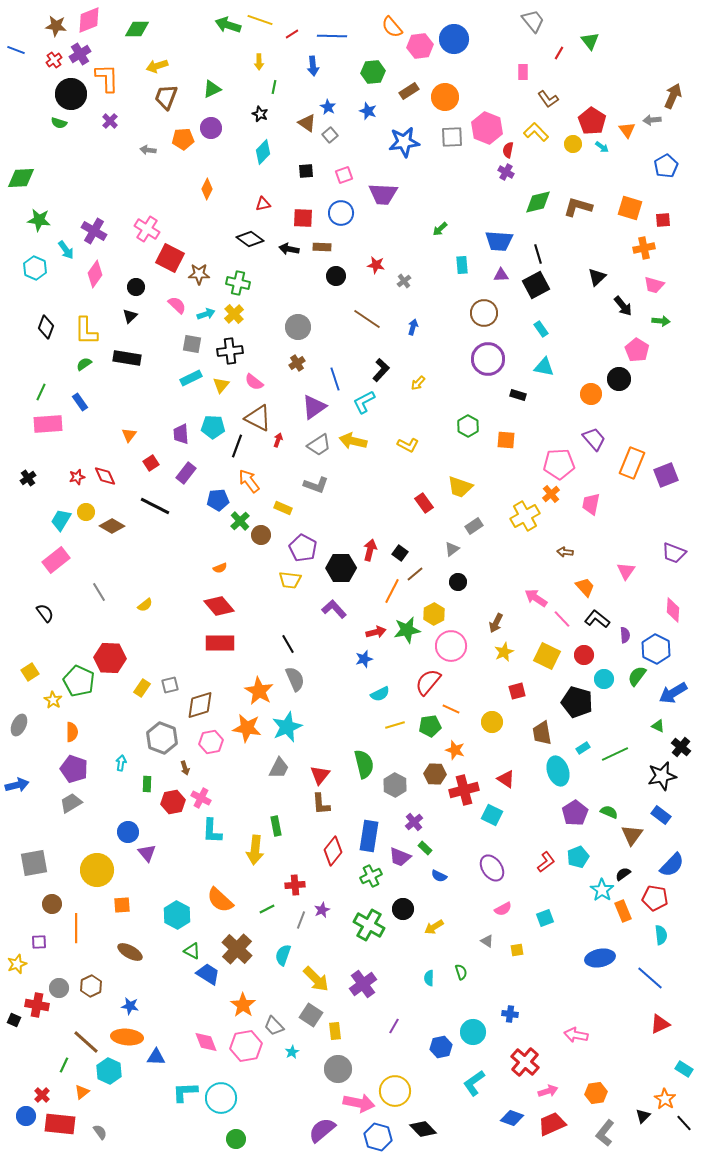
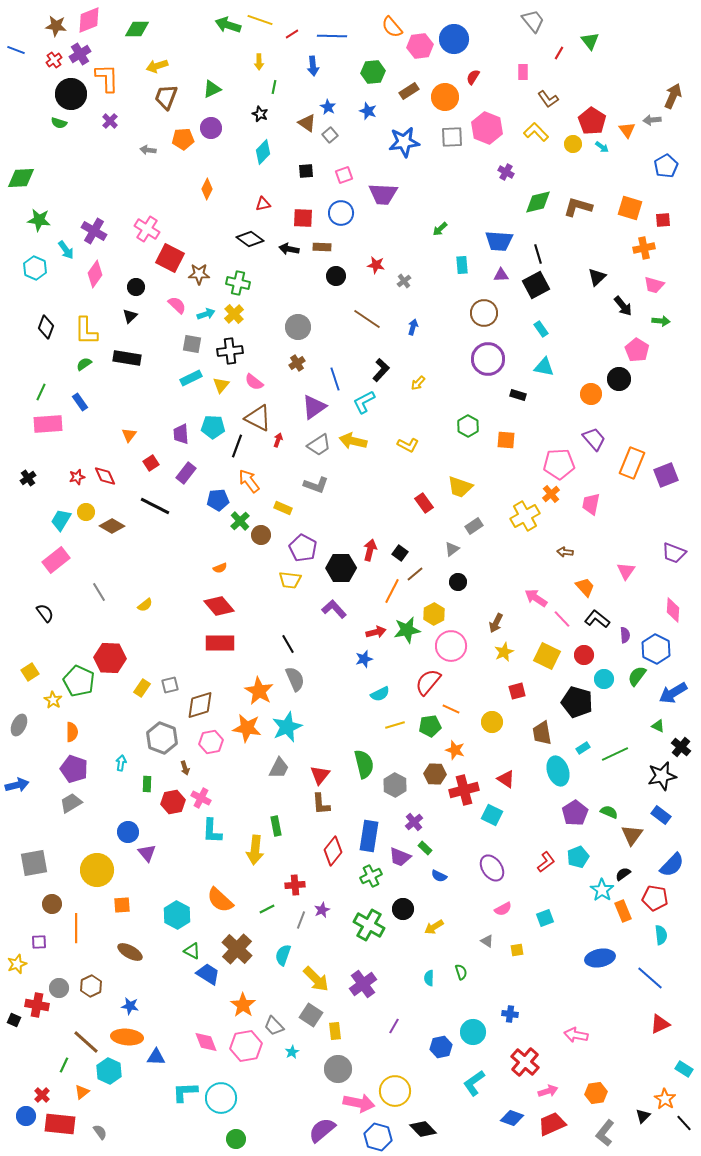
red semicircle at (508, 150): moved 35 px left, 73 px up; rotated 21 degrees clockwise
